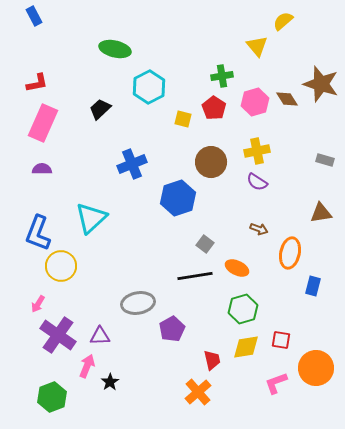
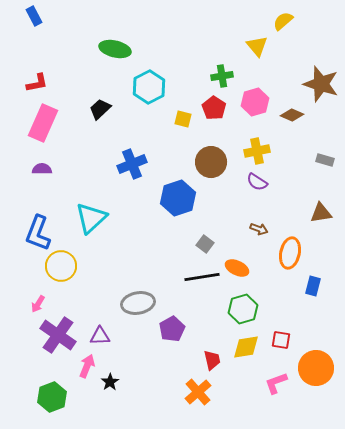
brown diamond at (287, 99): moved 5 px right, 16 px down; rotated 35 degrees counterclockwise
black line at (195, 276): moved 7 px right, 1 px down
